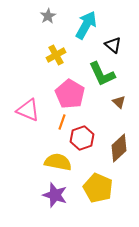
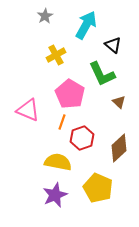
gray star: moved 3 px left
purple star: rotated 30 degrees clockwise
